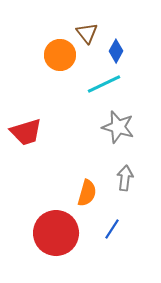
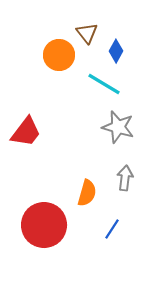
orange circle: moved 1 px left
cyan line: rotated 56 degrees clockwise
red trapezoid: rotated 36 degrees counterclockwise
red circle: moved 12 px left, 8 px up
